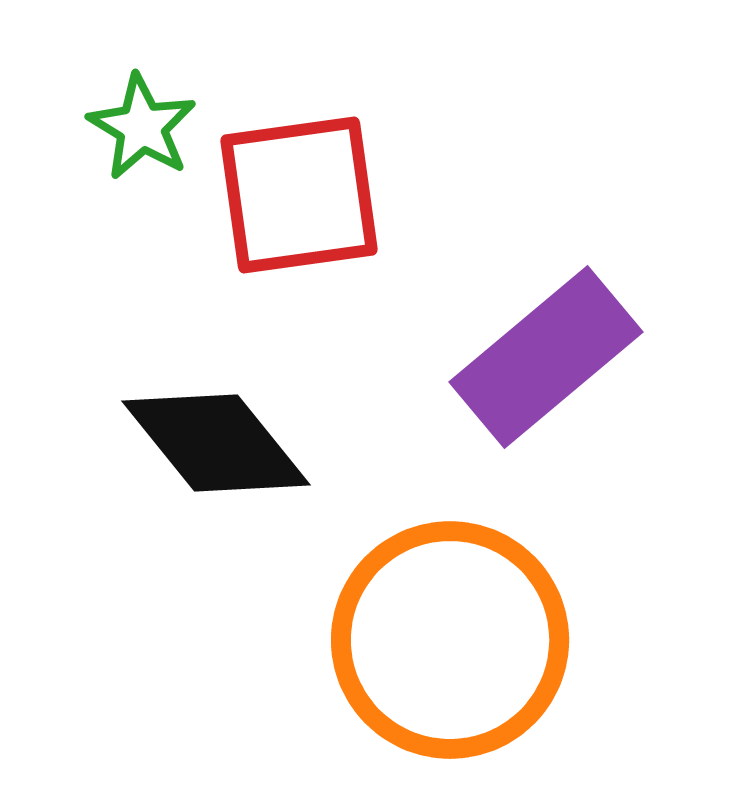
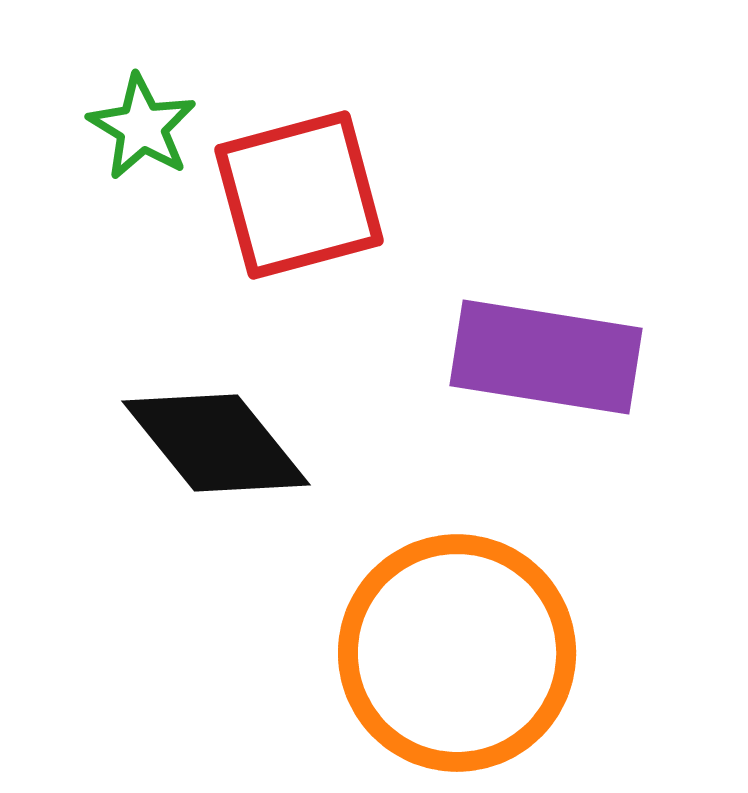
red square: rotated 7 degrees counterclockwise
purple rectangle: rotated 49 degrees clockwise
orange circle: moved 7 px right, 13 px down
